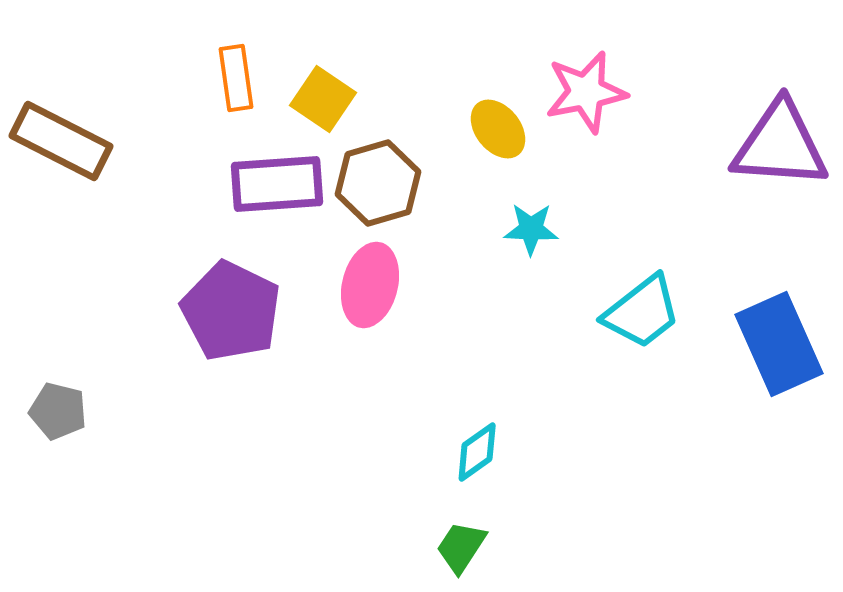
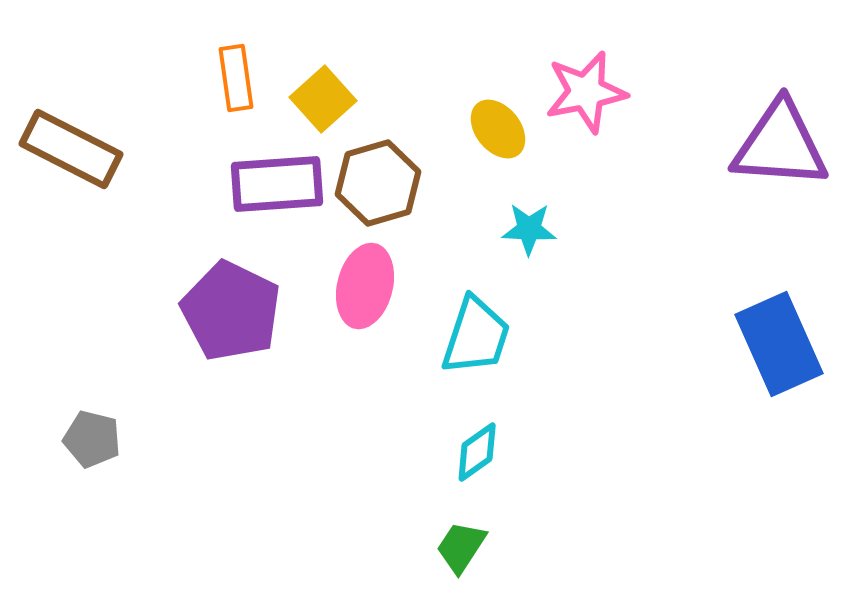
yellow square: rotated 14 degrees clockwise
brown rectangle: moved 10 px right, 8 px down
cyan star: moved 2 px left
pink ellipse: moved 5 px left, 1 px down
cyan trapezoid: moved 166 px left, 24 px down; rotated 34 degrees counterclockwise
gray pentagon: moved 34 px right, 28 px down
